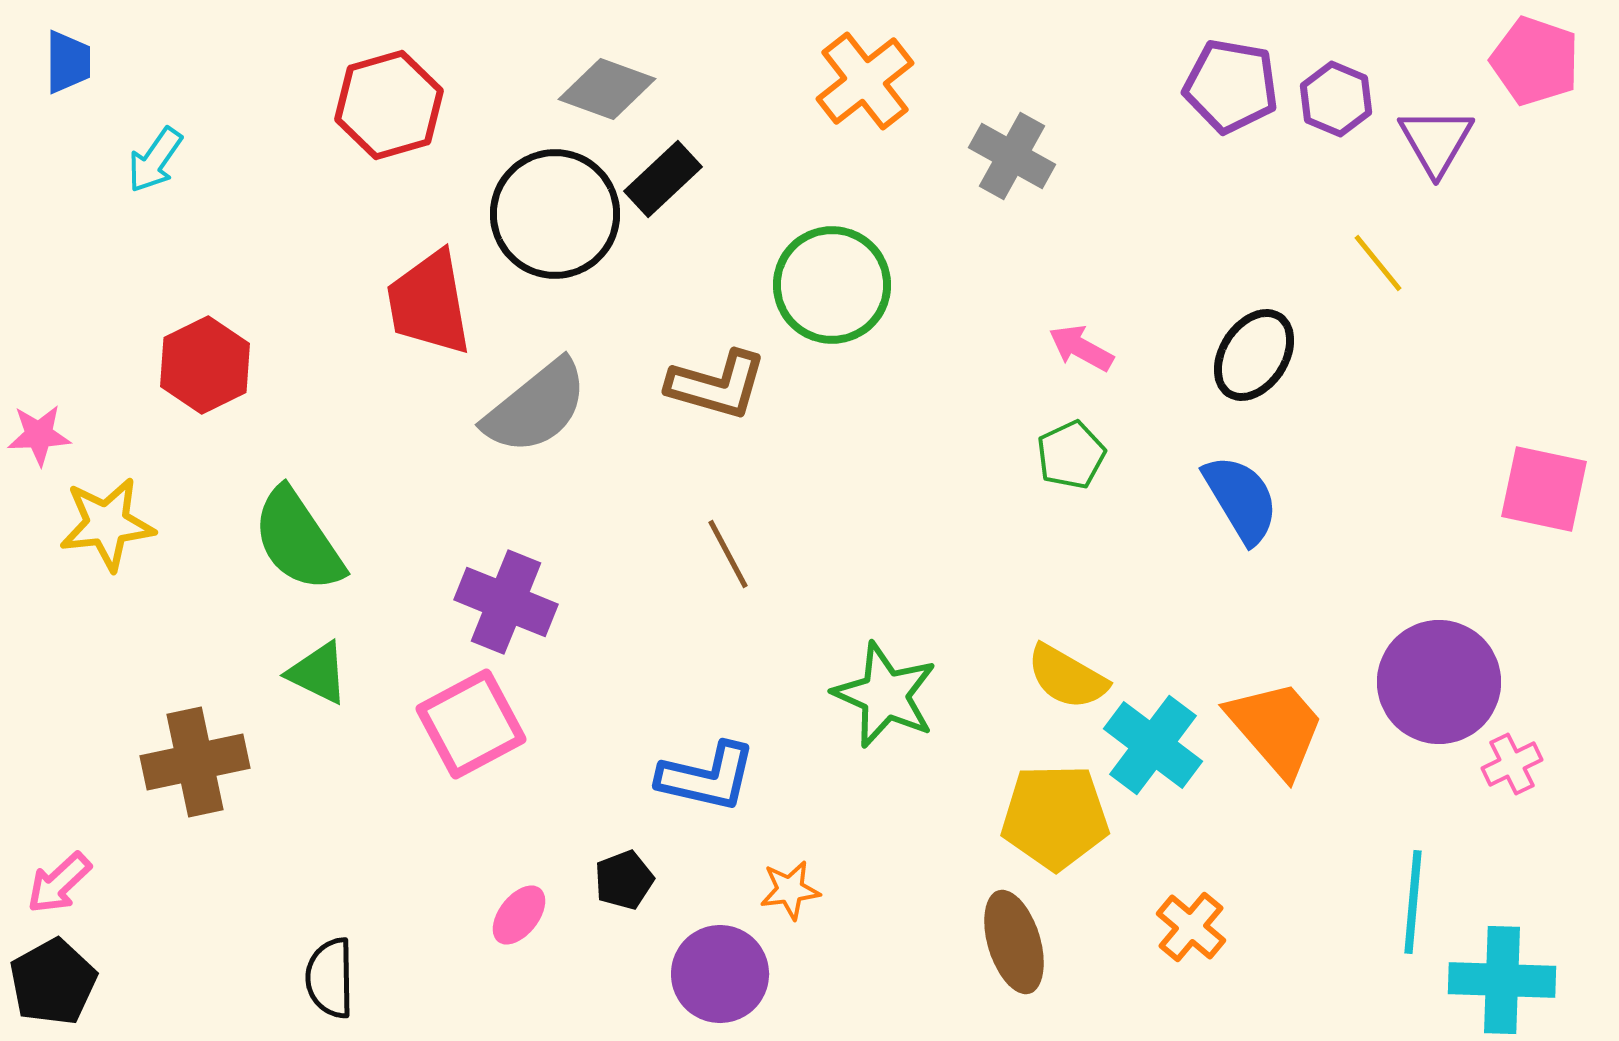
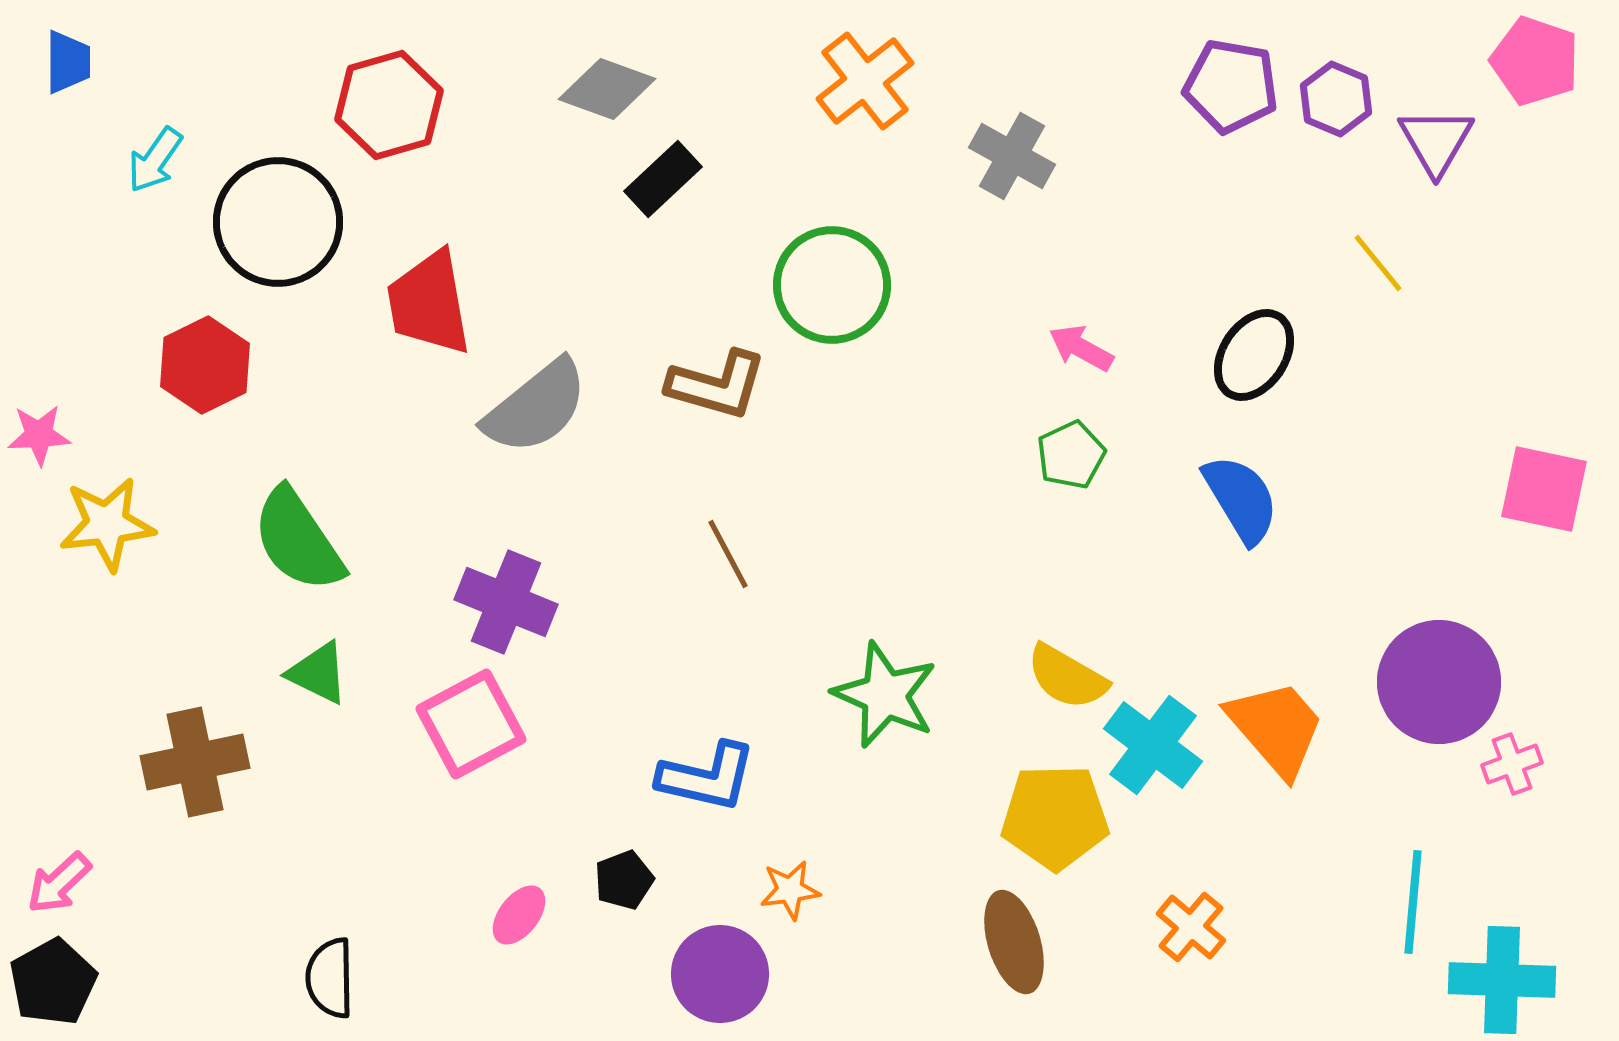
black circle at (555, 214): moved 277 px left, 8 px down
pink cross at (1512, 764): rotated 6 degrees clockwise
